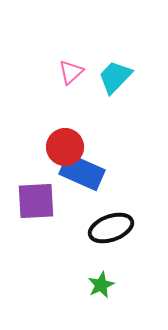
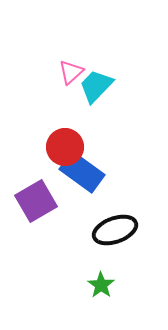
cyan trapezoid: moved 19 px left, 9 px down
blue rectangle: rotated 12 degrees clockwise
purple square: rotated 27 degrees counterclockwise
black ellipse: moved 4 px right, 2 px down
green star: rotated 12 degrees counterclockwise
